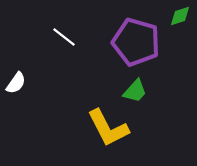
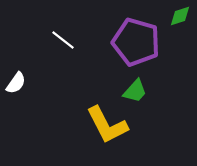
white line: moved 1 px left, 3 px down
yellow L-shape: moved 1 px left, 3 px up
